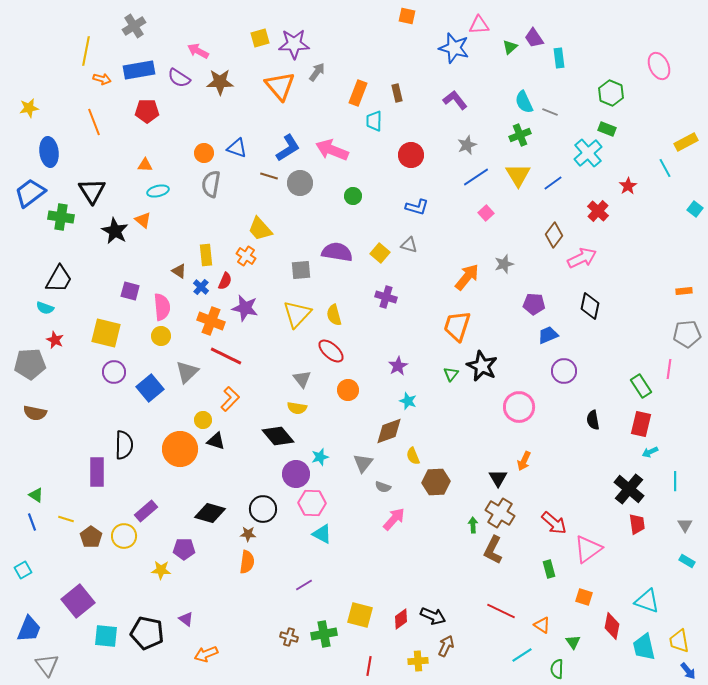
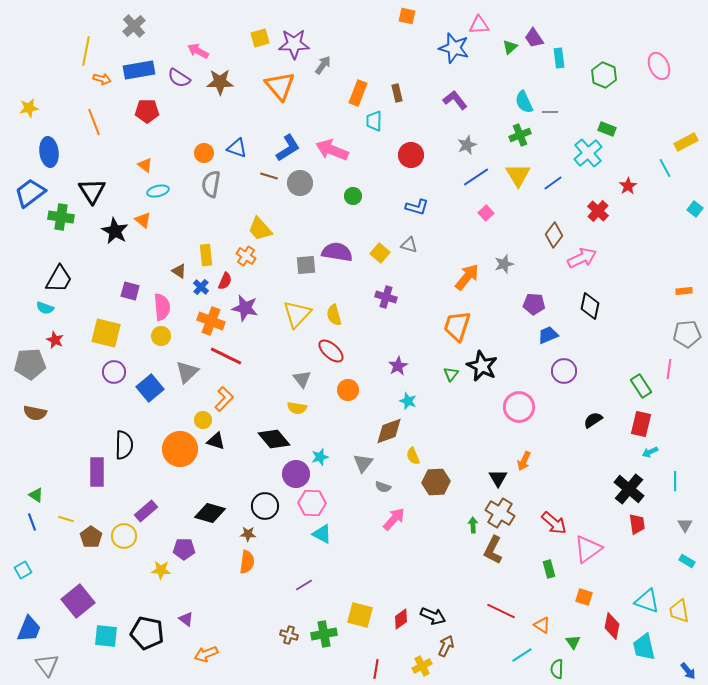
gray cross at (134, 26): rotated 10 degrees counterclockwise
gray arrow at (317, 72): moved 6 px right, 7 px up
green hexagon at (611, 93): moved 7 px left, 18 px up
gray line at (550, 112): rotated 21 degrees counterclockwise
orange triangle at (145, 165): rotated 35 degrees clockwise
gray square at (301, 270): moved 5 px right, 5 px up
orange L-shape at (230, 399): moved 6 px left
black semicircle at (593, 420): rotated 66 degrees clockwise
black diamond at (278, 436): moved 4 px left, 3 px down
black circle at (263, 509): moved 2 px right, 3 px up
brown cross at (289, 637): moved 2 px up
yellow trapezoid at (679, 641): moved 30 px up
yellow cross at (418, 661): moved 4 px right, 5 px down; rotated 24 degrees counterclockwise
red line at (369, 666): moved 7 px right, 3 px down
